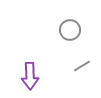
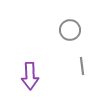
gray line: rotated 66 degrees counterclockwise
